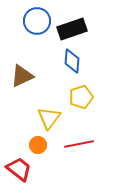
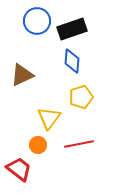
brown triangle: moved 1 px up
